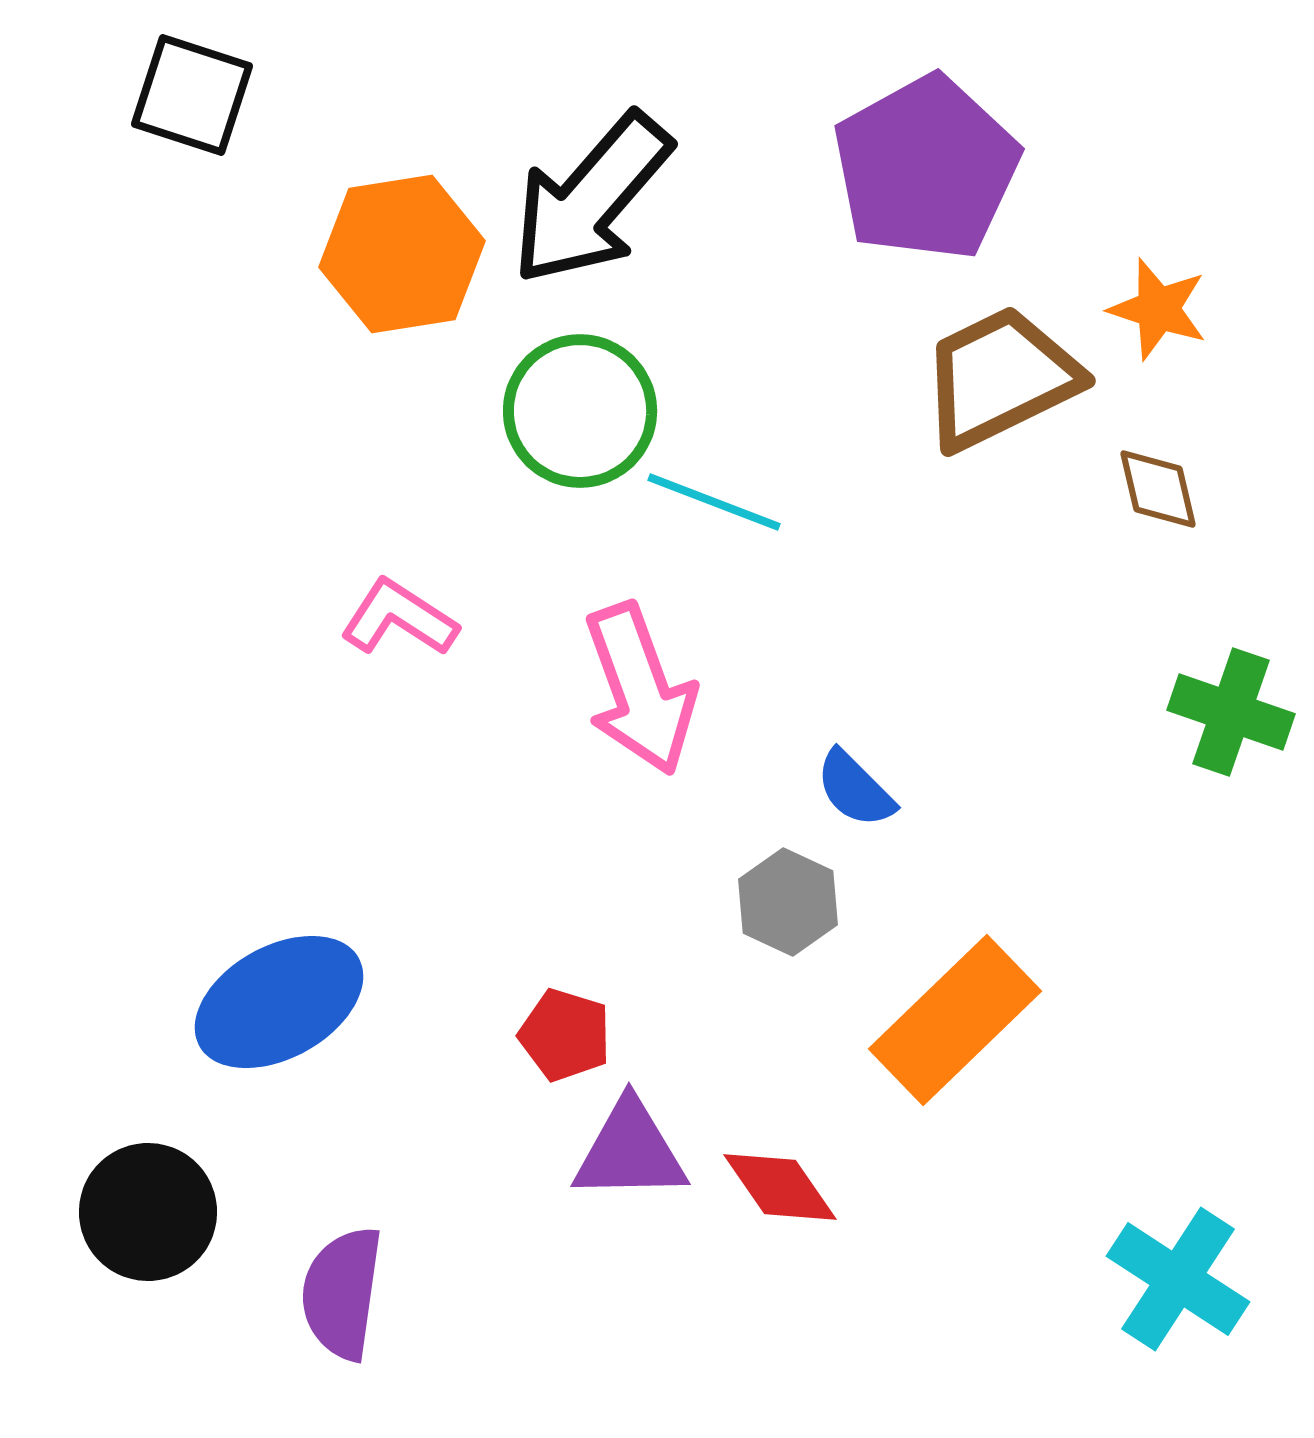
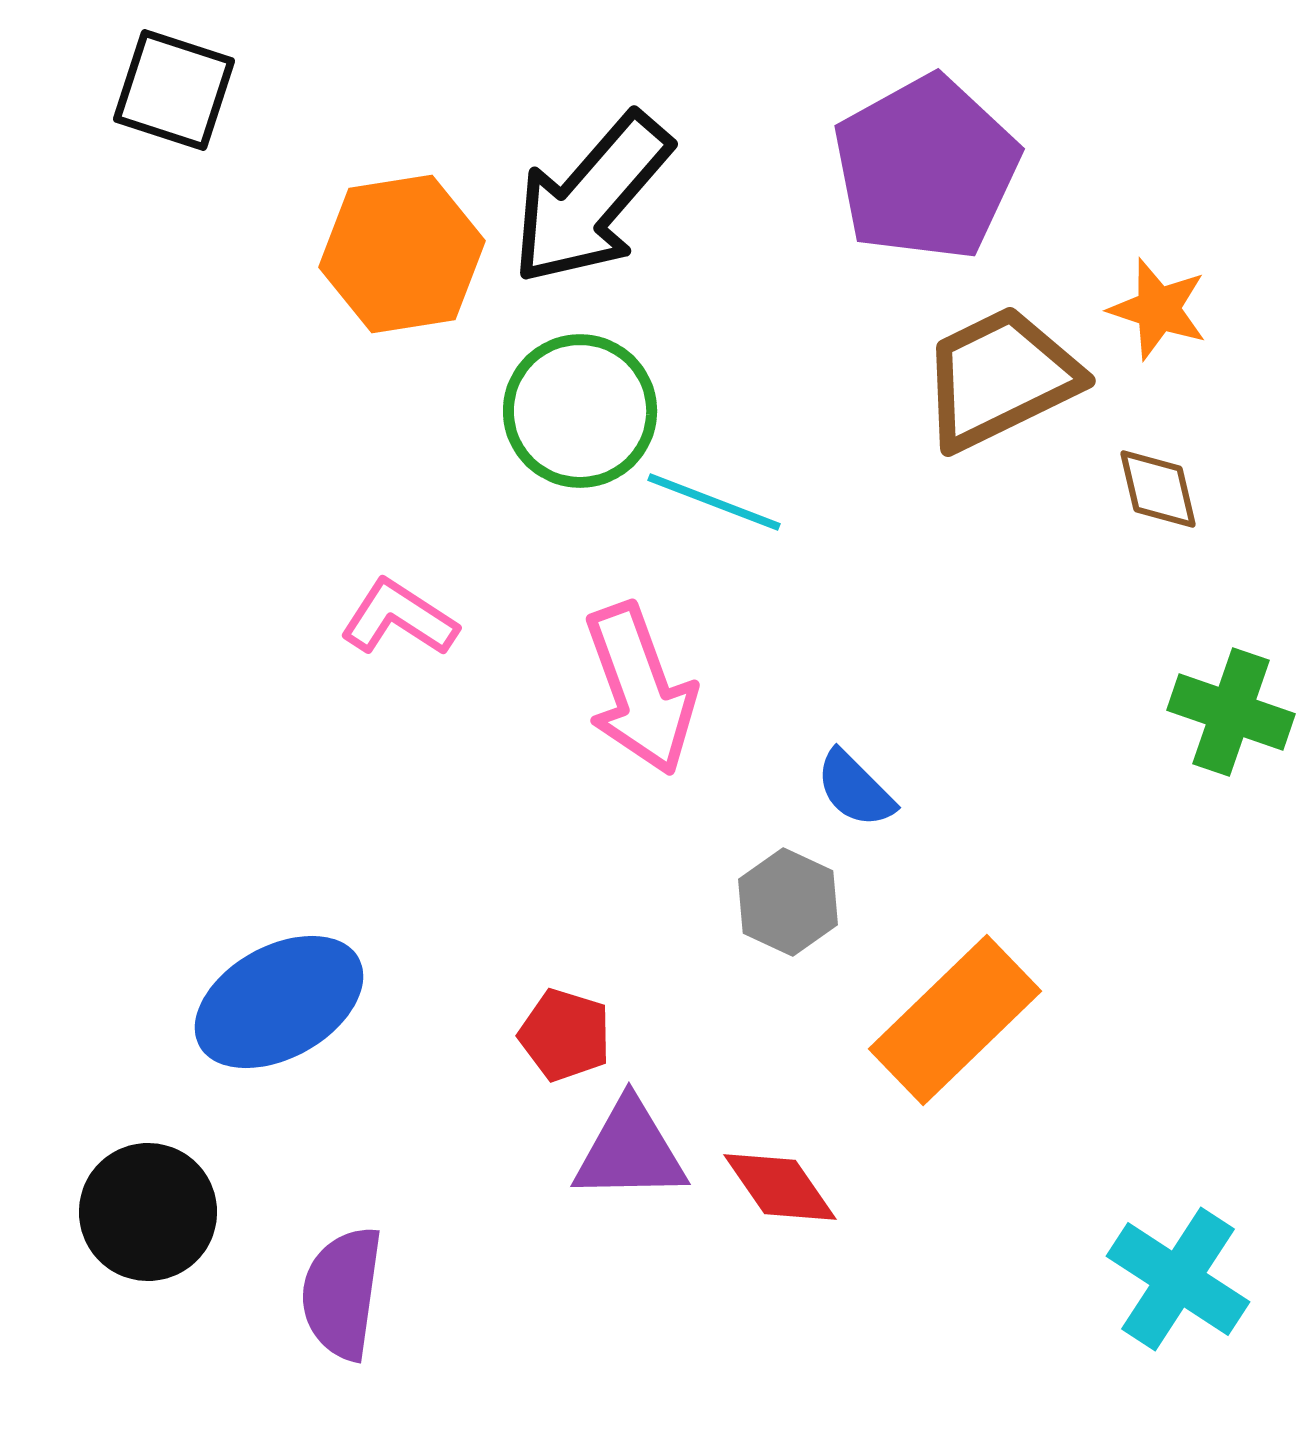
black square: moved 18 px left, 5 px up
